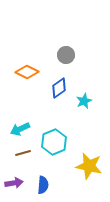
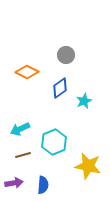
blue diamond: moved 1 px right
brown line: moved 2 px down
yellow star: moved 1 px left
